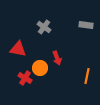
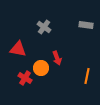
orange circle: moved 1 px right
